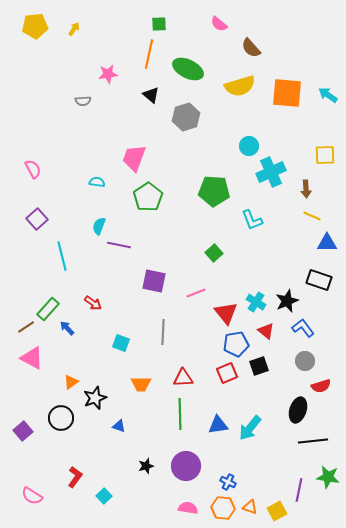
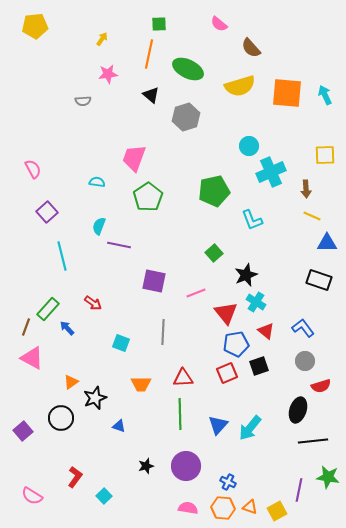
yellow arrow at (74, 29): moved 28 px right, 10 px down
cyan arrow at (328, 95): moved 3 px left; rotated 30 degrees clockwise
green pentagon at (214, 191): rotated 16 degrees counterclockwise
purple square at (37, 219): moved 10 px right, 7 px up
black star at (287, 301): moved 41 px left, 26 px up
brown line at (26, 327): rotated 36 degrees counterclockwise
blue triangle at (218, 425): rotated 40 degrees counterclockwise
